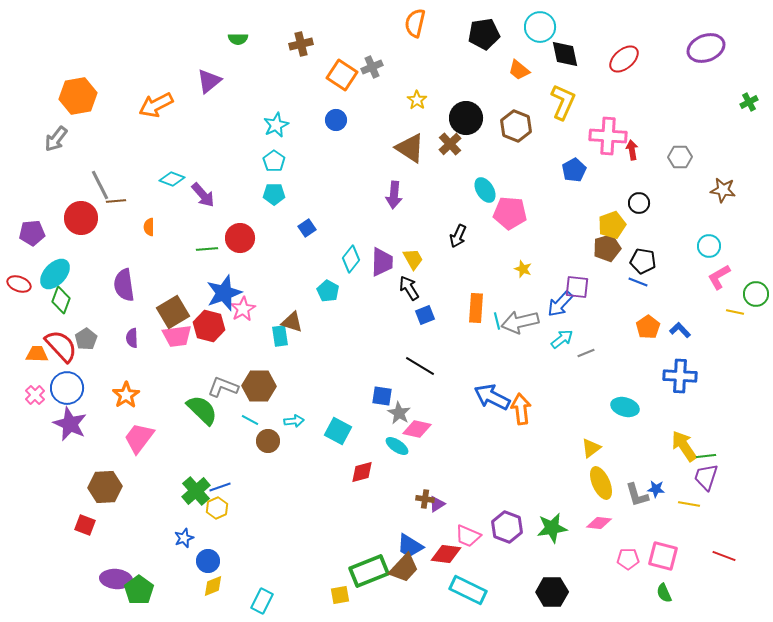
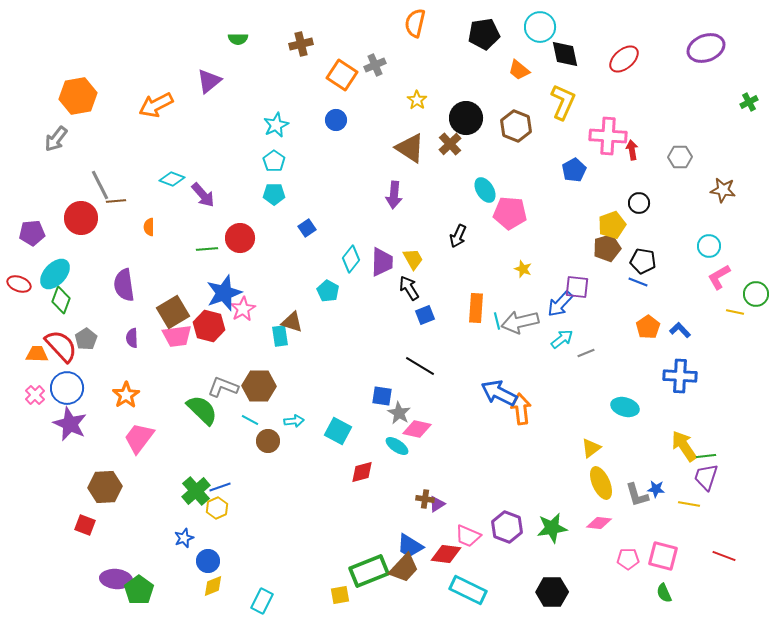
gray cross at (372, 67): moved 3 px right, 2 px up
blue arrow at (492, 397): moved 7 px right, 4 px up
